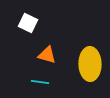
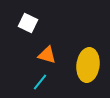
yellow ellipse: moved 2 px left, 1 px down; rotated 8 degrees clockwise
cyan line: rotated 60 degrees counterclockwise
